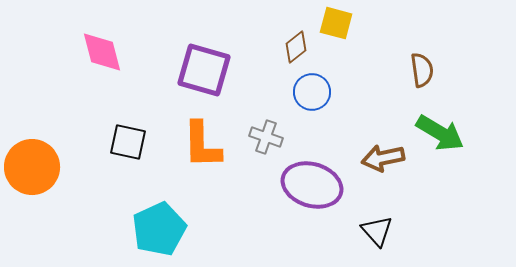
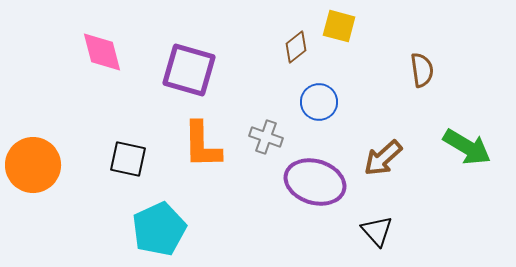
yellow square: moved 3 px right, 3 px down
purple square: moved 15 px left
blue circle: moved 7 px right, 10 px down
green arrow: moved 27 px right, 14 px down
black square: moved 17 px down
brown arrow: rotated 30 degrees counterclockwise
orange circle: moved 1 px right, 2 px up
purple ellipse: moved 3 px right, 3 px up
